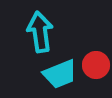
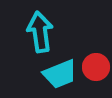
red circle: moved 2 px down
